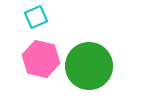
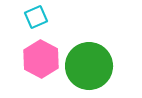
pink hexagon: rotated 15 degrees clockwise
